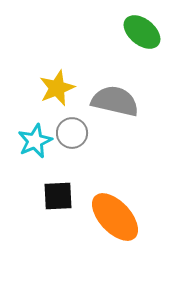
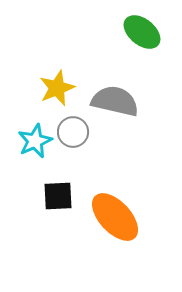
gray circle: moved 1 px right, 1 px up
